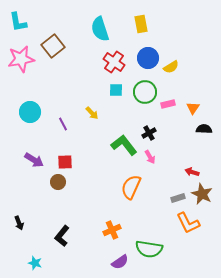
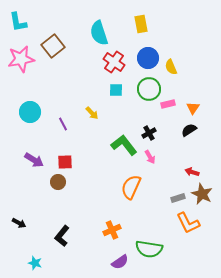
cyan semicircle: moved 1 px left, 4 px down
yellow semicircle: rotated 98 degrees clockwise
green circle: moved 4 px right, 3 px up
black semicircle: moved 15 px left, 1 px down; rotated 35 degrees counterclockwise
black arrow: rotated 40 degrees counterclockwise
